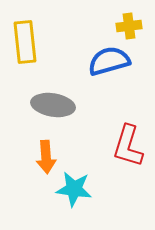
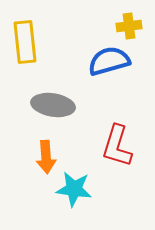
red L-shape: moved 11 px left
